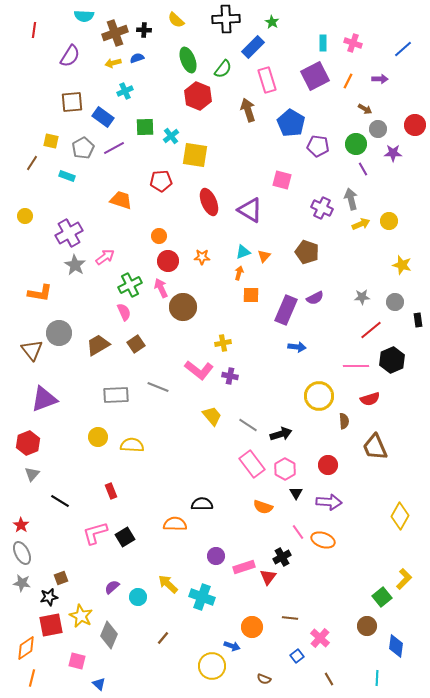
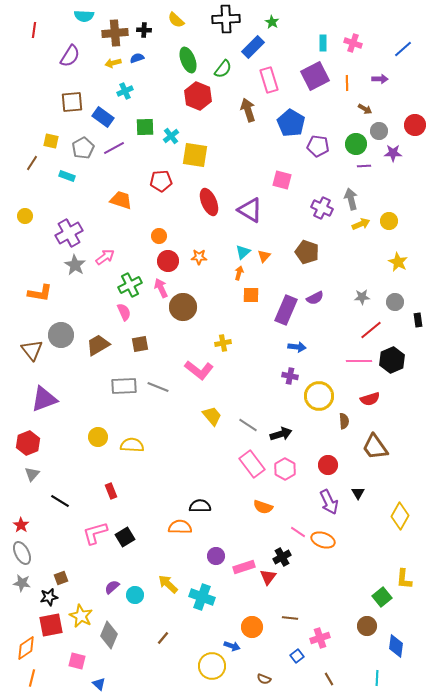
brown cross at (115, 33): rotated 15 degrees clockwise
pink rectangle at (267, 80): moved 2 px right
orange line at (348, 81): moved 1 px left, 2 px down; rotated 28 degrees counterclockwise
gray circle at (378, 129): moved 1 px right, 2 px down
purple line at (363, 169): moved 1 px right, 3 px up; rotated 64 degrees counterclockwise
cyan triangle at (243, 252): rotated 21 degrees counterclockwise
orange star at (202, 257): moved 3 px left
yellow star at (402, 265): moved 4 px left, 3 px up; rotated 12 degrees clockwise
gray circle at (59, 333): moved 2 px right, 2 px down
brown square at (136, 344): moved 4 px right; rotated 24 degrees clockwise
pink line at (356, 366): moved 3 px right, 5 px up
purple cross at (230, 376): moved 60 px right
gray rectangle at (116, 395): moved 8 px right, 9 px up
brown trapezoid at (375, 447): rotated 12 degrees counterclockwise
black triangle at (296, 493): moved 62 px right
purple arrow at (329, 502): rotated 60 degrees clockwise
black semicircle at (202, 504): moved 2 px left, 2 px down
orange semicircle at (175, 524): moved 5 px right, 3 px down
pink line at (298, 532): rotated 21 degrees counterclockwise
yellow L-shape at (404, 579): rotated 140 degrees clockwise
cyan circle at (138, 597): moved 3 px left, 2 px up
pink cross at (320, 638): rotated 30 degrees clockwise
